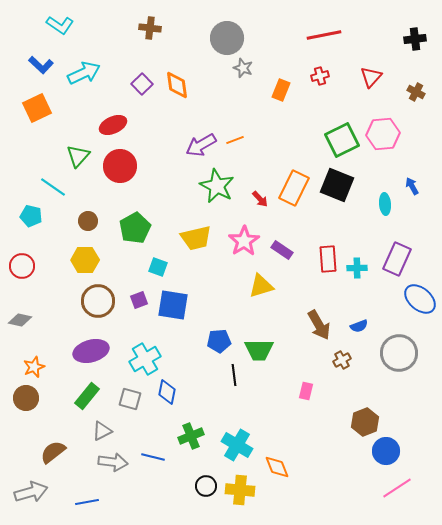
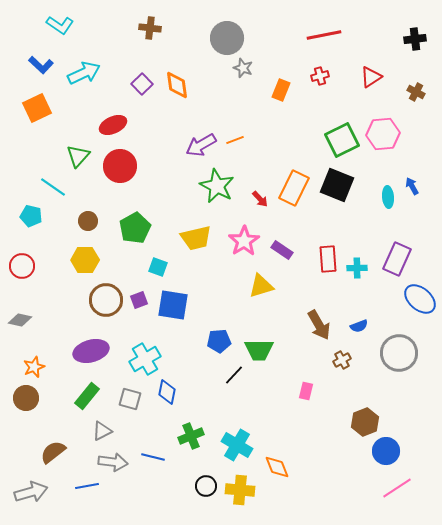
red triangle at (371, 77): rotated 15 degrees clockwise
cyan ellipse at (385, 204): moved 3 px right, 7 px up
brown circle at (98, 301): moved 8 px right, 1 px up
black line at (234, 375): rotated 50 degrees clockwise
blue line at (87, 502): moved 16 px up
